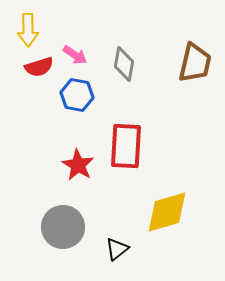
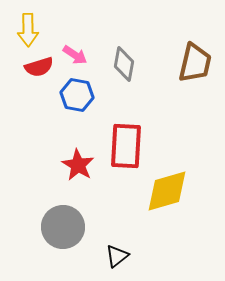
yellow diamond: moved 21 px up
black triangle: moved 7 px down
